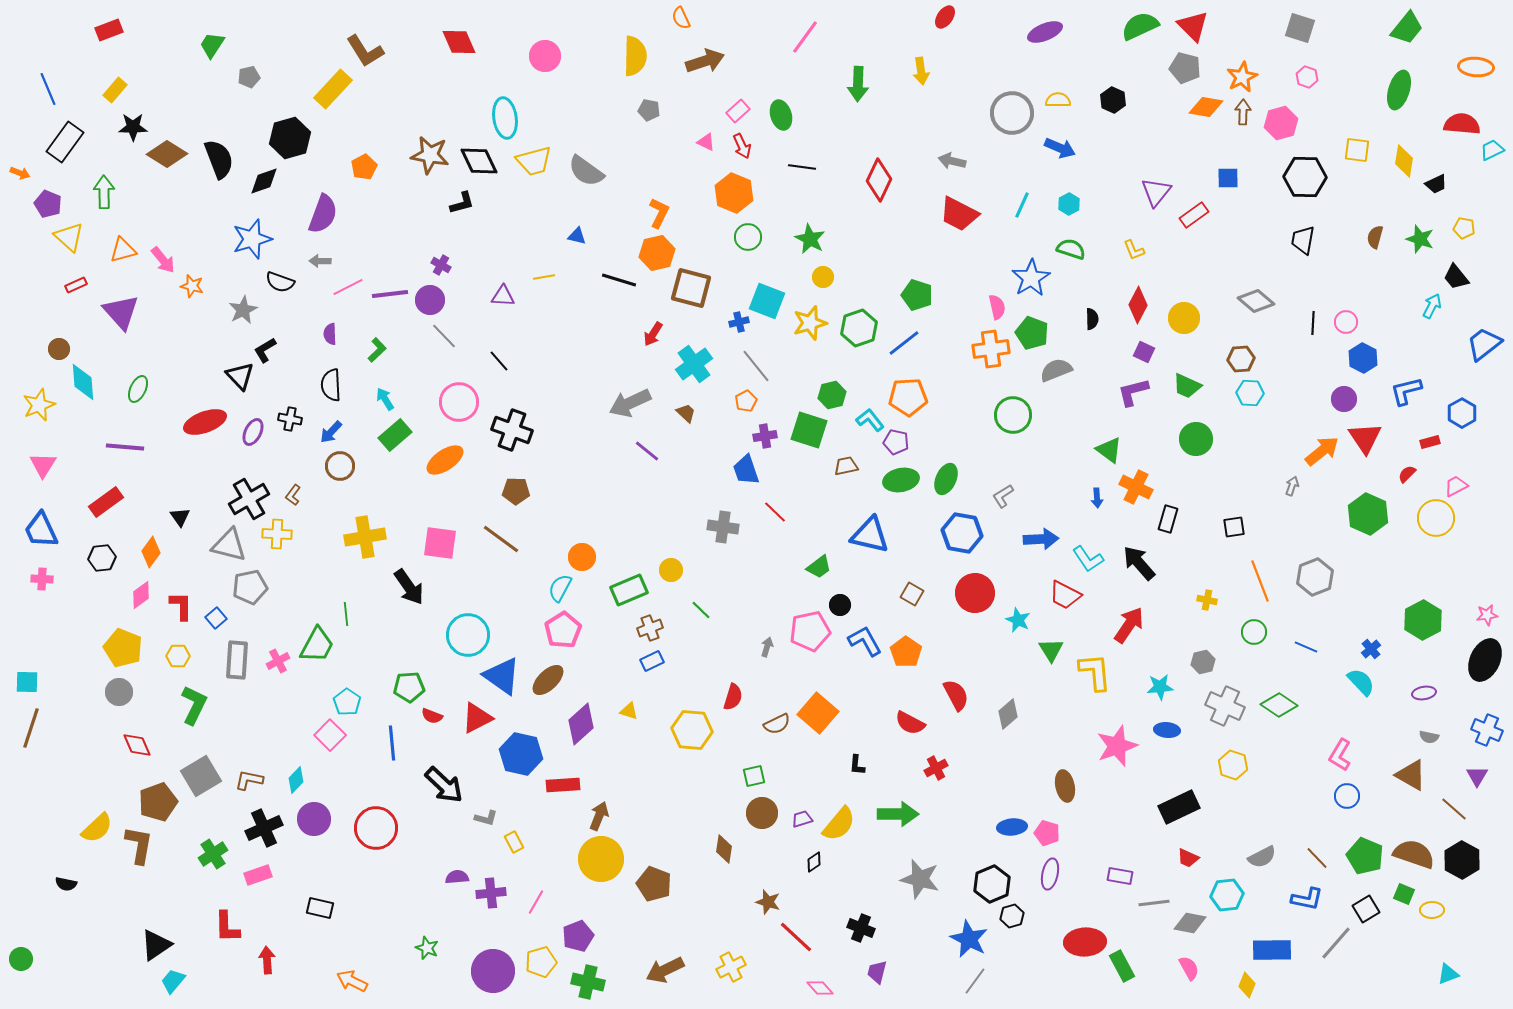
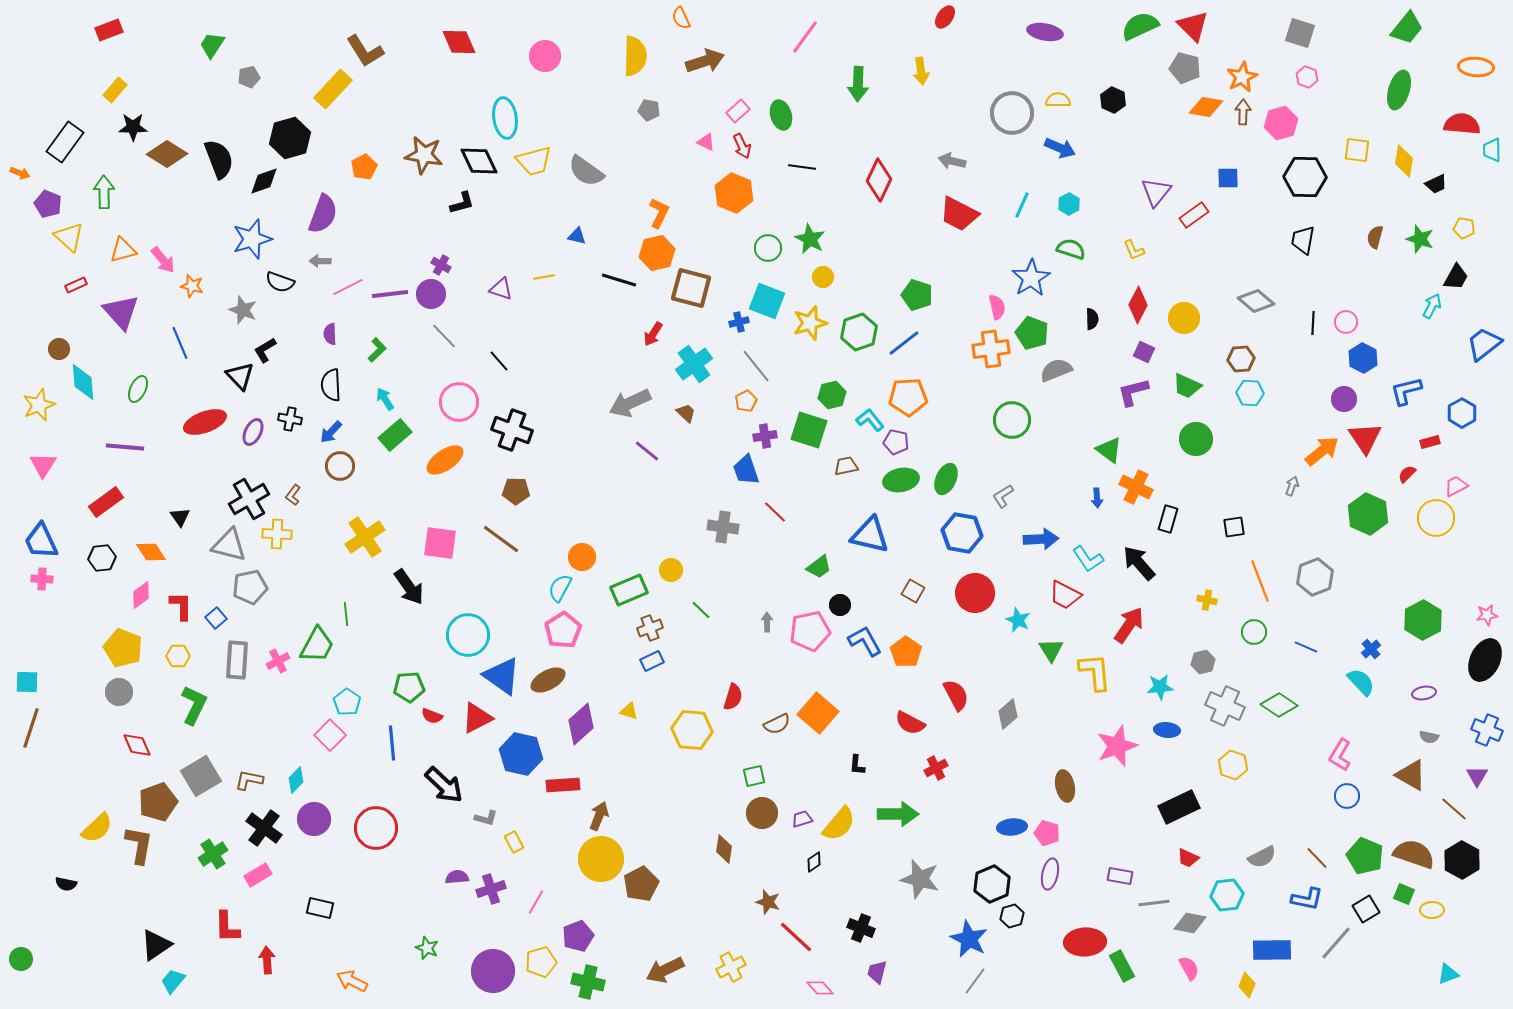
gray square at (1300, 28): moved 5 px down
purple ellipse at (1045, 32): rotated 32 degrees clockwise
blue line at (48, 89): moved 132 px right, 254 px down
cyan trapezoid at (1492, 150): rotated 65 degrees counterclockwise
brown star at (430, 155): moved 6 px left
green circle at (748, 237): moved 20 px right, 11 px down
black trapezoid at (1456, 277): rotated 112 degrees counterclockwise
purple triangle at (503, 296): moved 2 px left, 7 px up; rotated 15 degrees clockwise
purple circle at (430, 300): moved 1 px right, 6 px up
gray star at (243, 310): rotated 24 degrees counterclockwise
green hexagon at (859, 328): moved 4 px down
green circle at (1013, 415): moved 1 px left, 5 px down
blue trapezoid at (41, 530): moved 11 px down
yellow cross at (365, 537): rotated 24 degrees counterclockwise
orange diamond at (151, 552): rotated 68 degrees counterclockwise
brown square at (912, 594): moved 1 px right, 3 px up
gray arrow at (767, 647): moved 25 px up; rotated 18 degrees counterclockwise
brown ellipse at (548, 680): rotated 16 degrees clockwise
black cross at (264, 828): rotated 30 degrees counterclockwise
pink rectangle at (258, 875): rotated 12 degrees counterclockwise
brown pentagon at (654, 884): moved 13 px left; rotated 24 degrees clockwise
purple cross at (491, 893): moved 4 px up; rotated 12 degrees counterclockwise
